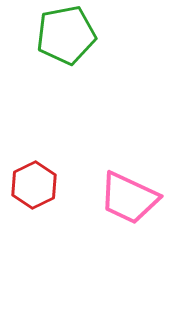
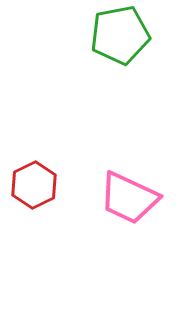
green pentagon: moved 54 px right
